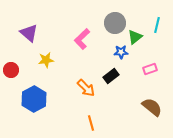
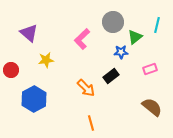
gray circle: moved 2 px left, 1 px up
